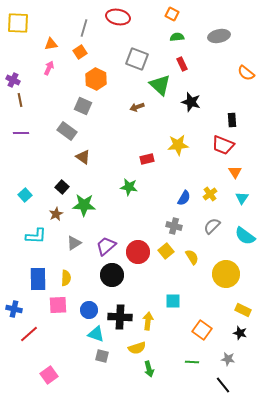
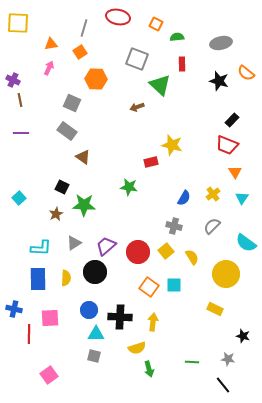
orange square at (172, 14): moved 16 px left, 10 px down
gray ellipse at (219, 36): moved 2 px right, 7 px down
red rectangle at (182, 64): rotated 24 degrees clockwise
orange hexagon at (96, 79): rotated 25 degrees counterclockwise
black star at (191, 102): moved 28 px right, 21 px up
gray square at (83, 106): moved 11 px left, 3 px up
black rectangle at (232, 120): rotated 48 degrees clockwise
yellow star at (178, 145): moved 6 px left; rotated 20 degrees clockwise
red trapezoid at (223, 145): moved 4 px right
red rectangle at (147, 159): moved 4 px right, 3 px down
black square at (62, 187): rotated 16 degrees counterclockwise
yellow cross at (210, 194): moved 3 px right
cyan square at (25, 195): moved 6 px left, 3 px down
cyan L-shape at (36, 236): moved 5 px right, 12 px down
cyan semicircle at (245, 236): moved 1 px right, 7 px down
black circle at (112, 275): moved 17 px left, 3 px up
cyan square at (173, 301): moved 1 px right, 16 px up
pink square at (58, 305): moved 8 px left, 13 px down
yellow rectangle at (243, 310): moved 28 px left, 1 px up
yellow arrow at (148, 321): moved 5 px right, 1 px down
orange square at (202, 330): moved 53 px left, 43 px up
black star at (240, 333): moved 3 px right, 3 px down
red line at (29, 334): rotated 48 degrees counterclockwise
cyan triangle at (96, 334): rotated 18 degrees counterclockwise
gray square at (102, 356): moved 8 px left
